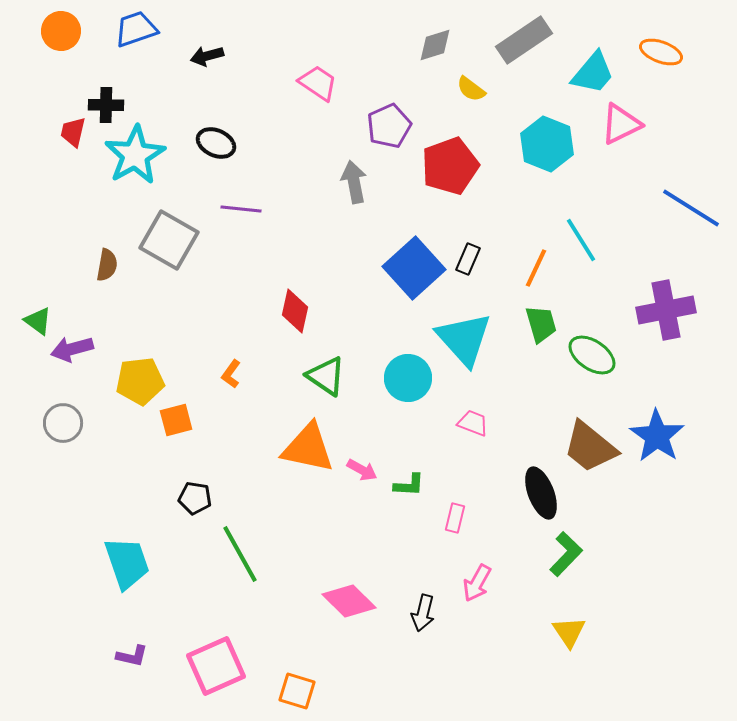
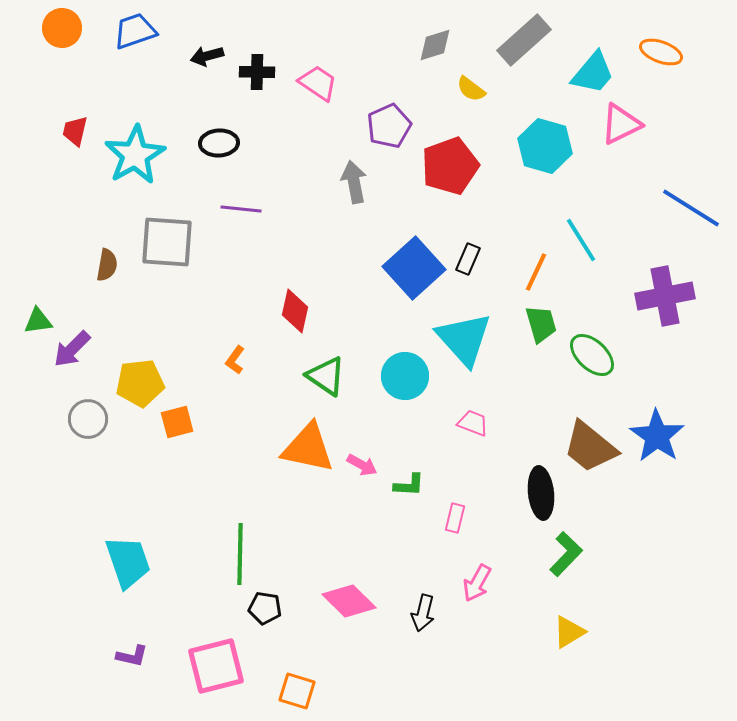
blue trapezoid at (136, 29): moved 1 px left, 2 px down
orange circle at (61, 31): moved 1 px right, 3 px up
gray rectangle at (524, 40): rotated 8 degrees counterclockwise
black cross at (106, 105): moved 151 px right, 33 px up
red trapezoid at (73, 132): moved 2 px right, 1 px up
black ellipse at (216, 143): moved 3 px right; rotated 27 degrees counterclockwise
cyan hexagon at (547, 144): moved 2 px left, 2 px down; rotated 6 degrees counterclockwise
gray square at (169, 240): moved 2 px left, 2 px down; rotated 26 degrees counterclockwise
orange line at (536, 268): moved 4 px down
purple cross at (666, 310): moved 1 px left, 14 px up
green triangle at (38, 321): rotated 44 degrees counterclockwise
purple arrow at (72, 349): rotated 30 degrees counterclockwise
green ellipse at (592, 355): rotated 9 degrees clockwise
orange L-shape at (231, 374): moved 4 px right, 14 px up
cyan circle at (408, 378): moved 3 px left, 2 px up
yellow pentagon at (140, 381): moved 2 px down
orange square at (176, 420): moved 1 px right, 2 px down
gray circle at (63, 423): moved 25 px right, 4 px up
pink arrow at (362, 470): moved 5 px up
black ellipse at (541, 493): rotated 15 degrees clockwise
black pentagon at (195, 498): moved 70 px right, 110 px down
green line at (240, 554): rotated 30 degrees clockwise
cyan trapezoid at (127, 563): moved 1 px right, 1 px up
yellow triangle at (569, 632): rotated 33 degrees clockwise
pink square at (216, 666): rotated 10 degrees clockwise
